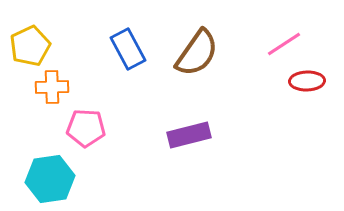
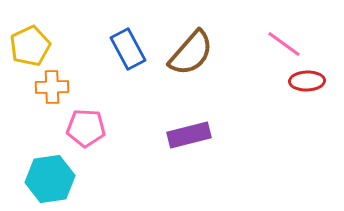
pink line: rotated 69 degrees clockwise
brown semicircle: moved 6 px left; rotated 6 degrees clockwise
